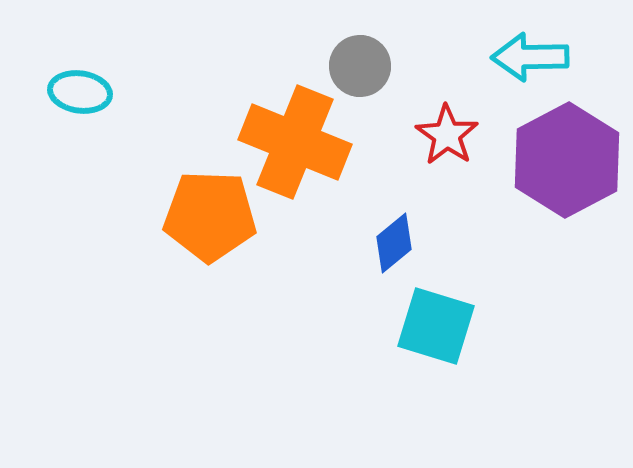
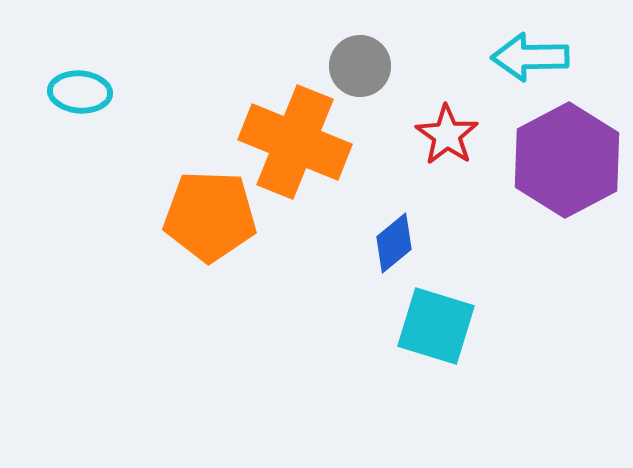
cyan ellipse: rotated 4 degrees counterclockwise
